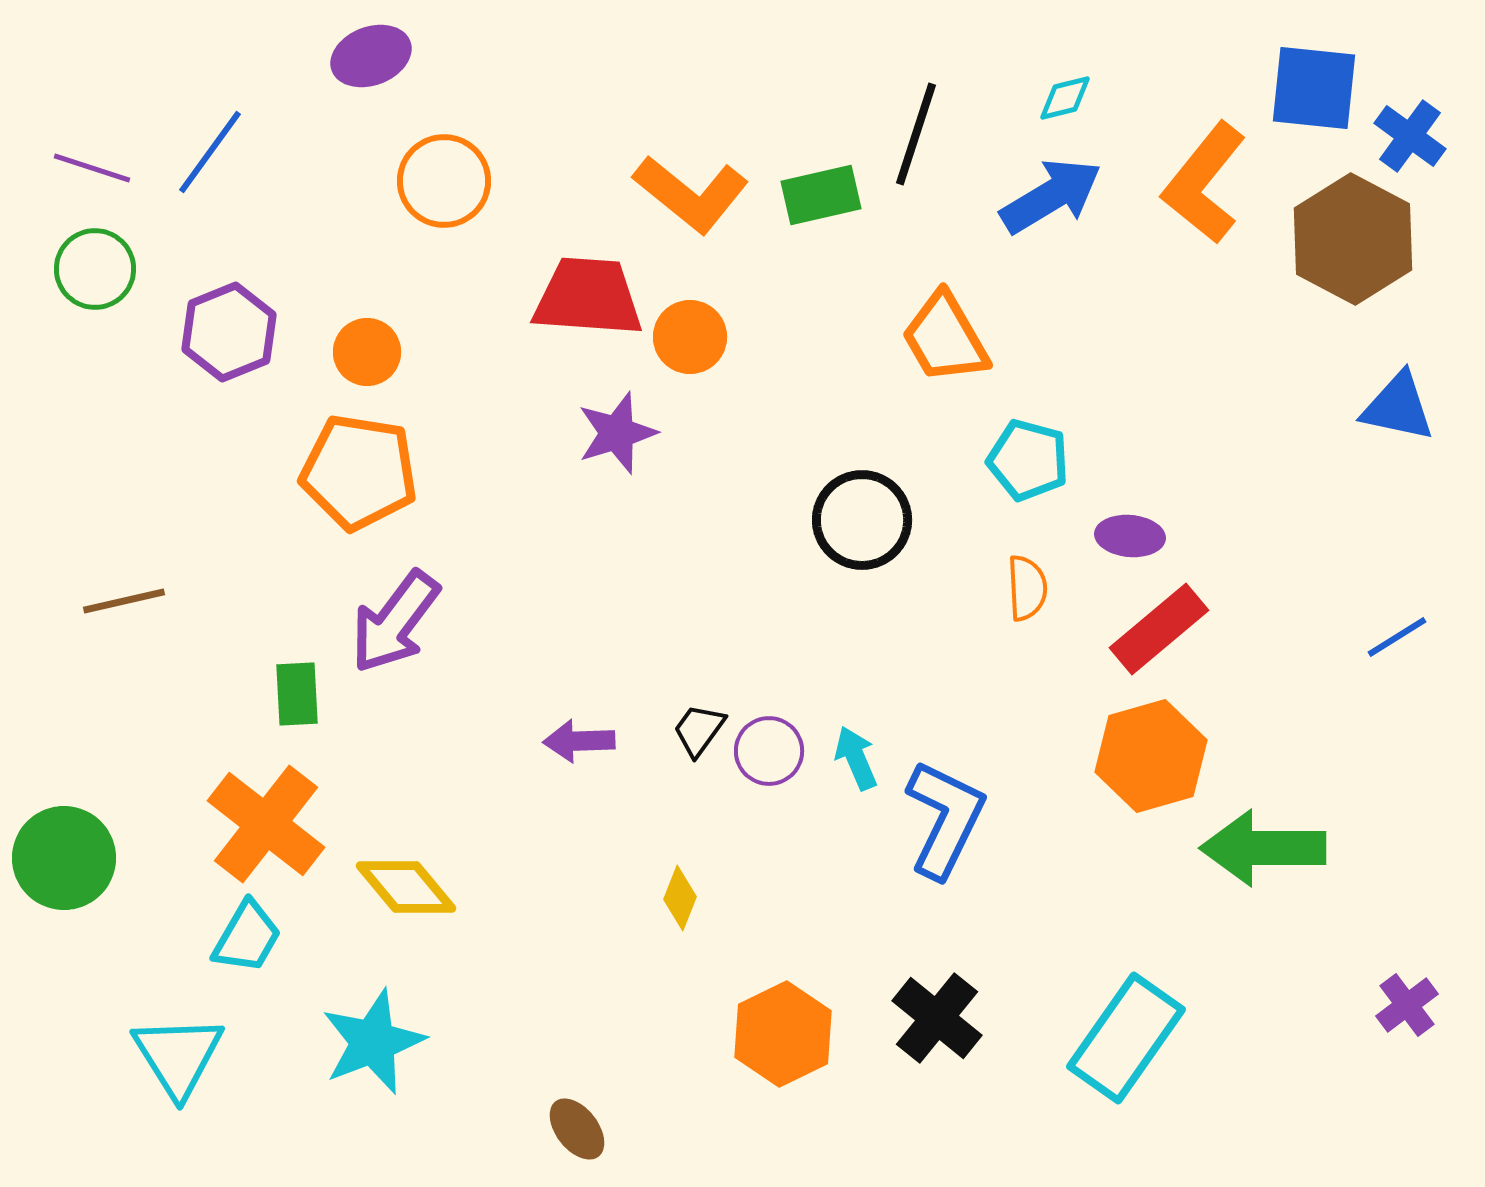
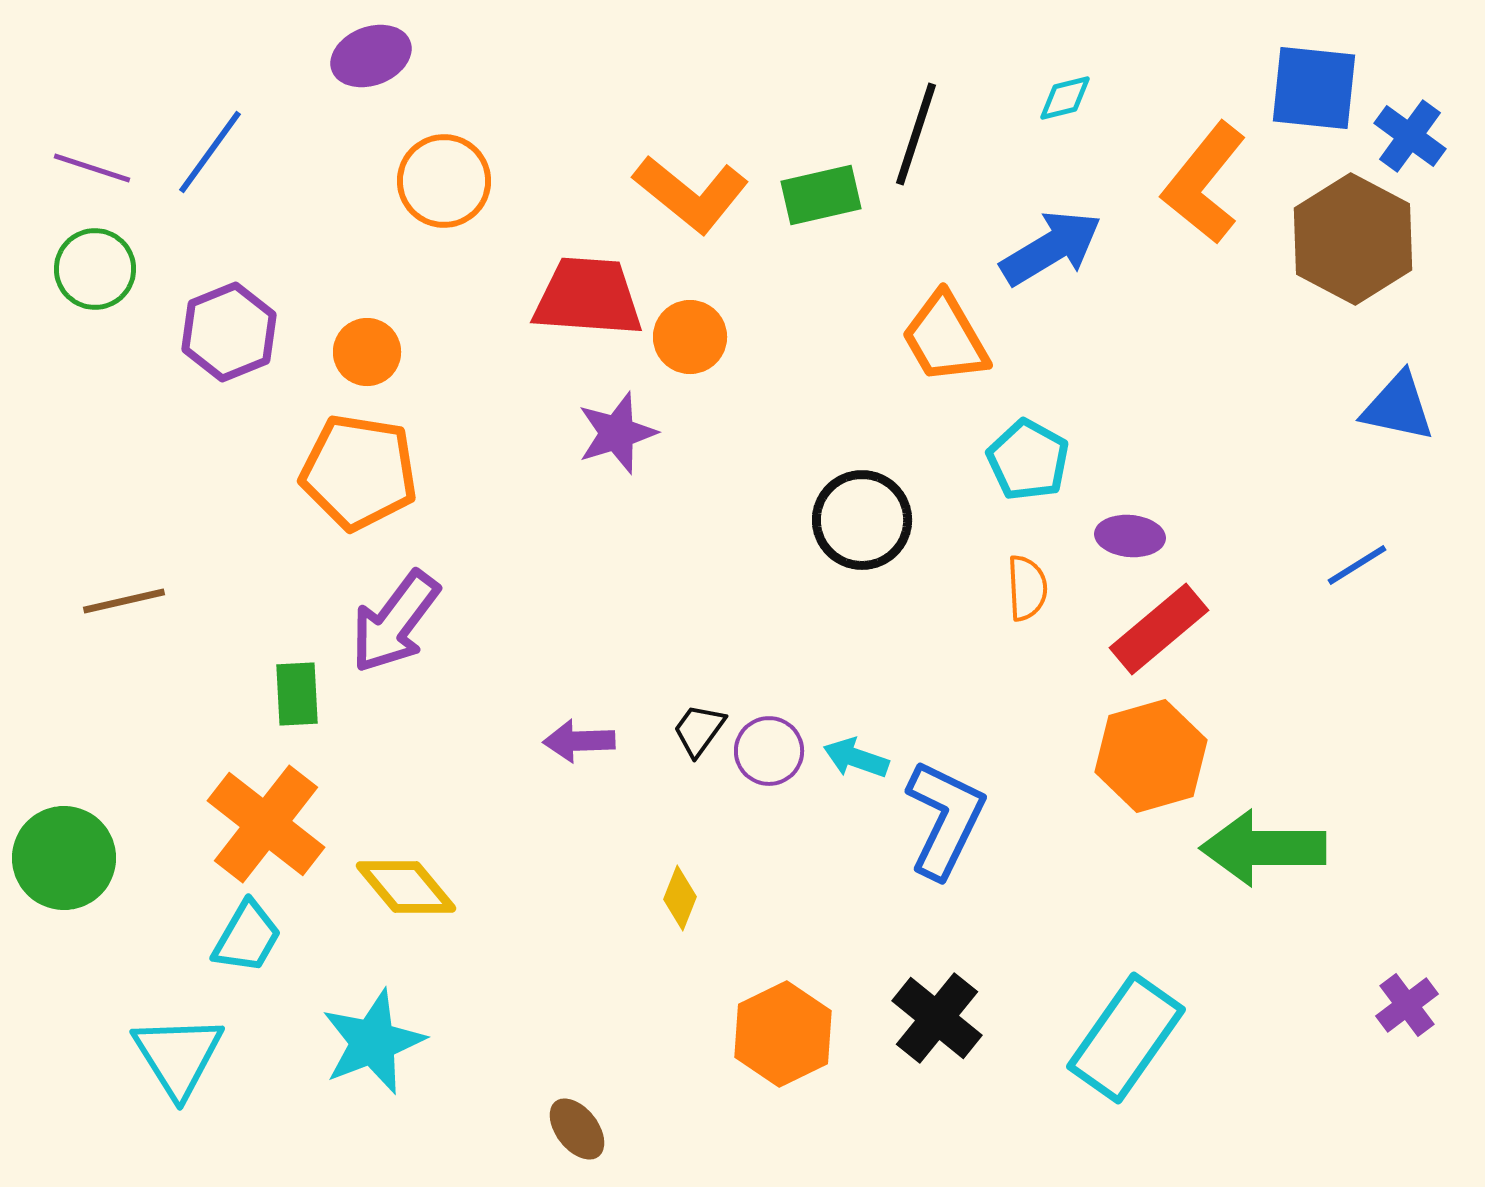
blue arrow at (1051, 196): moved 52 px down
cyan pentagon at (1028, 460): rotated 14 degrees clockwise
blue line at (1397, 637): moved 40 px left, 72 px up
cyan arrow at (856, 758): rotated 48 degrees counterclockwise
